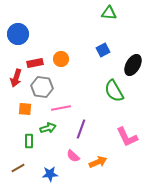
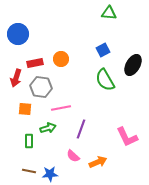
gray hexagon: moved 1 px left
green semicircle: moved 9 px left, 11 px up
brown line: moved 11 px right, 3 px down; rotated 40 degrees clockwise
